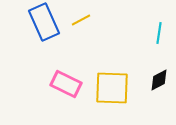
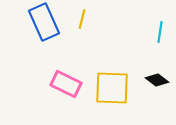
yellow line: moved 1 px right, 1 px up; rotated 48 degrees counterclockwise
cyan line: moved 1 px right, 1 px up
black diamond: moved 2 px left; rotated 65 degrees clockwise
